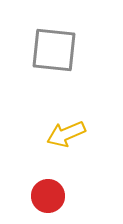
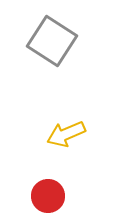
gray square: moved 2 px left, 9 px up; rotated 27 degrees clockwise
